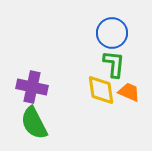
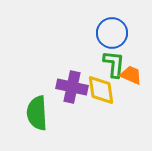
purple cross: moved 40 px right
orange trapezoid: moved 2 px right, 17 px up
green semicircle: moved 3 px right, 10 px up; rotated 24 degrees clockwise
